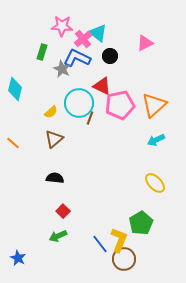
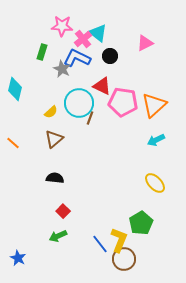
pink pentagon: moved 3 px right, 3 px up; rotated 20 degrees clockwise
